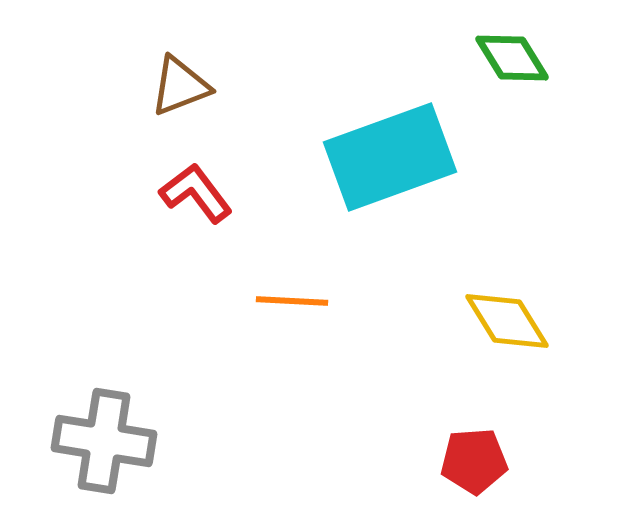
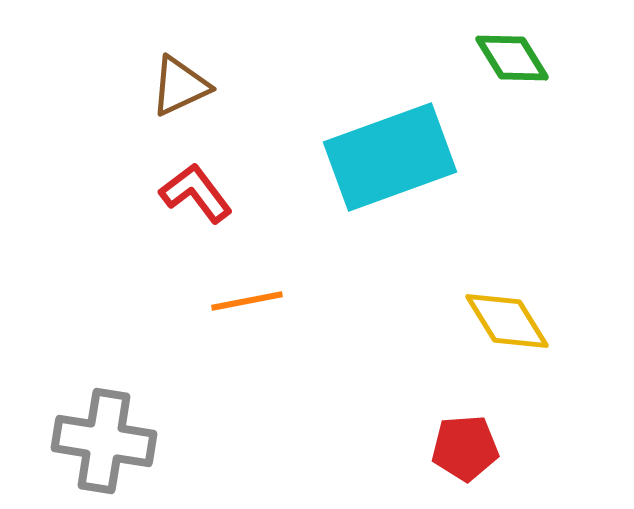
brown triangle: rotated 4 degrees counterclockwise
orange line: moved 45 px left; rotated 14 degrees counterclockwise
red pentagon: moved 9 px left, 13 px up
